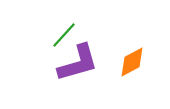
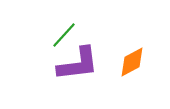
purple L-shape: moved 1 px down; rotated 9 degrees clockwise
